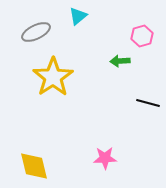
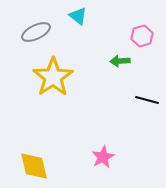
cyan triangle: rotated 42 degrees counterclockwise
black line: moved 1 px left, 3 px up
pink star: moved 2 px left, 1 px up; rotated 25 degrees counterclockwise
